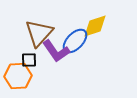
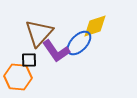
blue ellipse: moved 4 px right, 2 px down
orange hexagon: moved 1 px down; rotated 8 degrees clockwise
